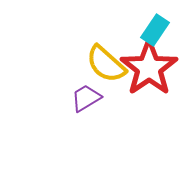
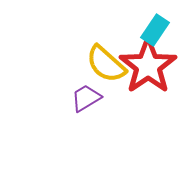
red star: moved 1 px left, 2 px up
